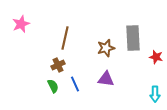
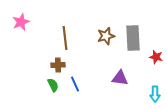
pink star: moved 2 px up
brown line: rotated 20 degrees counterclockwise
brown star: moved 12 px up
brown cross: rotated 24 degrees clockwise
purple triangle: moved 14 px right, 1 px up
green semicircle: moved 1 px up
